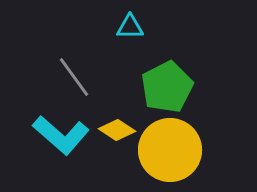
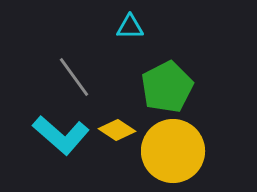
yellow circle: moved 3 px right, 1 px down
